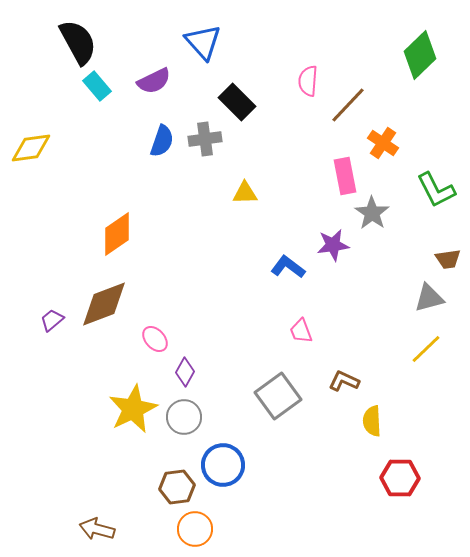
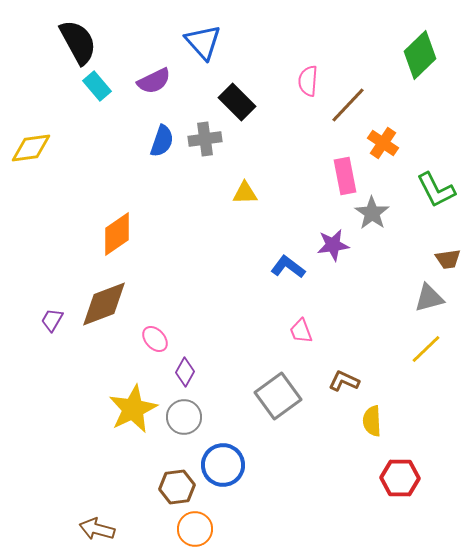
purple trapezoid: rotated 20 degrees counterclockwise
